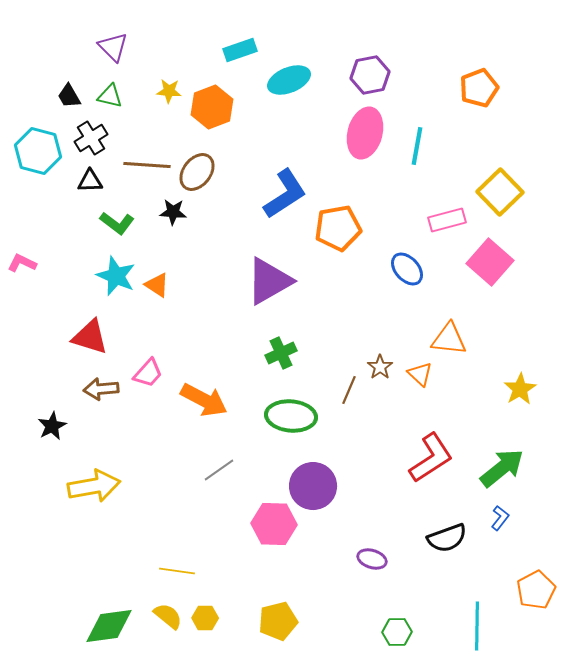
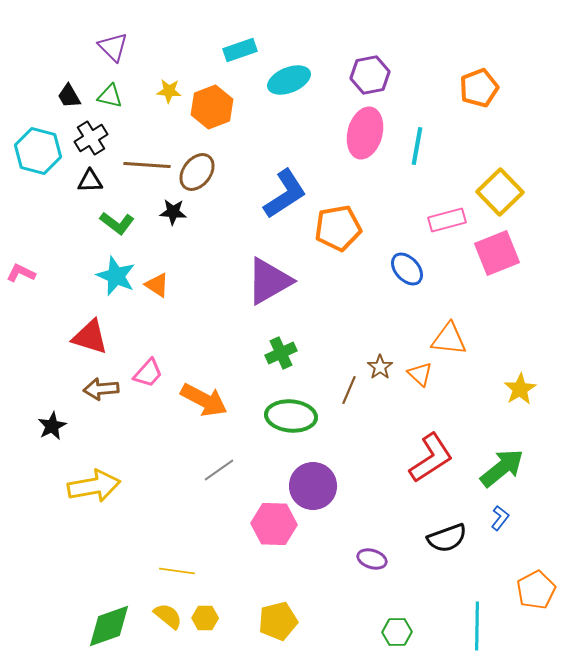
pink square at (490, 262): moved 7 px right, 9 px up; rotated 27 degrees clockwise
pink L-shape at (22, 263): moved 1 px left, 10 px down
green diamond at (109, 626): rotated 12 degrees counterclockwise
